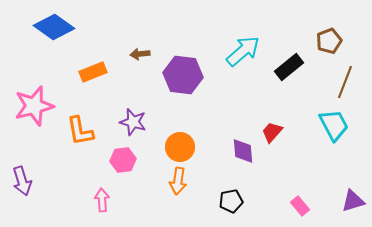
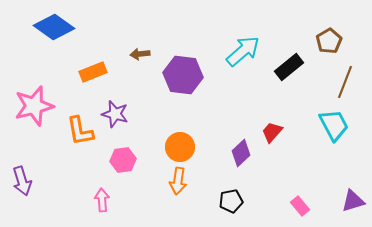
brown pentagon: rotated 10 degrees counterclockwise
purple star: moved 18 px left, 8 px up
purple diamond: moved 2 px left, 2 px down; rotated 52 degrees clockwise
